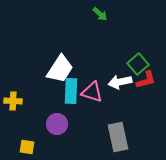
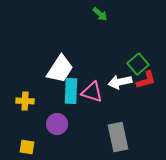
yellow cross: moved 12 px right
